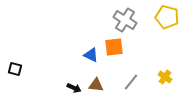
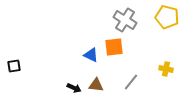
black square: moved 1 px left, 3 px up; rotated 24 degrees counterclockwise
yellow cross: moved 1 px right, 8 px up; rotated 24 degrees counterclockwise
